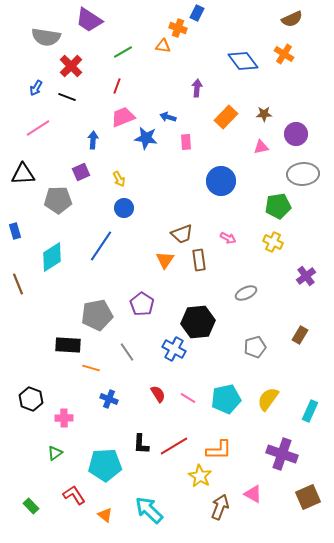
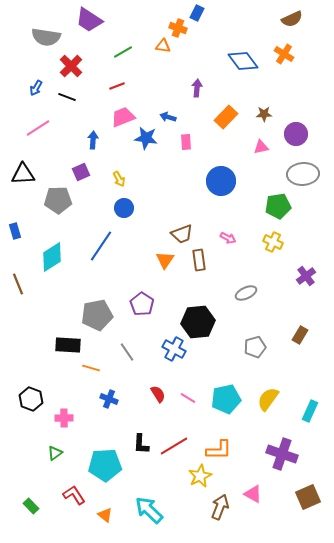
red line at (117, 86): rotated 49 degrees clockwise
yellow star at (200, 476): rotated 15 degrees clockwise
